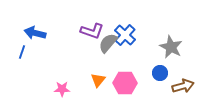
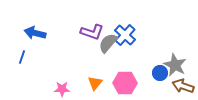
purple L-shape: moved 1 px down
gray star: moved 4 px right, 18 px down
blue line: moved 5 px down
orange triangle: moved 3 px left, 3 px down
brown arrow: rotated 145 degrees counterclockwise
